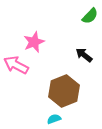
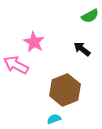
green semicircle: rotated 18 degrees clockwise
pink star: rotated 20 degrees counterclockwise
black arrow: moved 2 px left, 6 px up
brown hexagon: moved 1 px right, 1 px up
